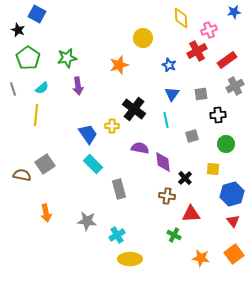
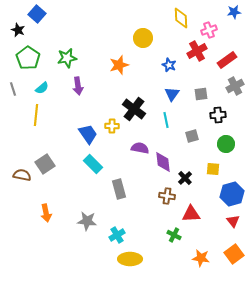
blue square at (37, 14): rotated 12 degrees clockwise
